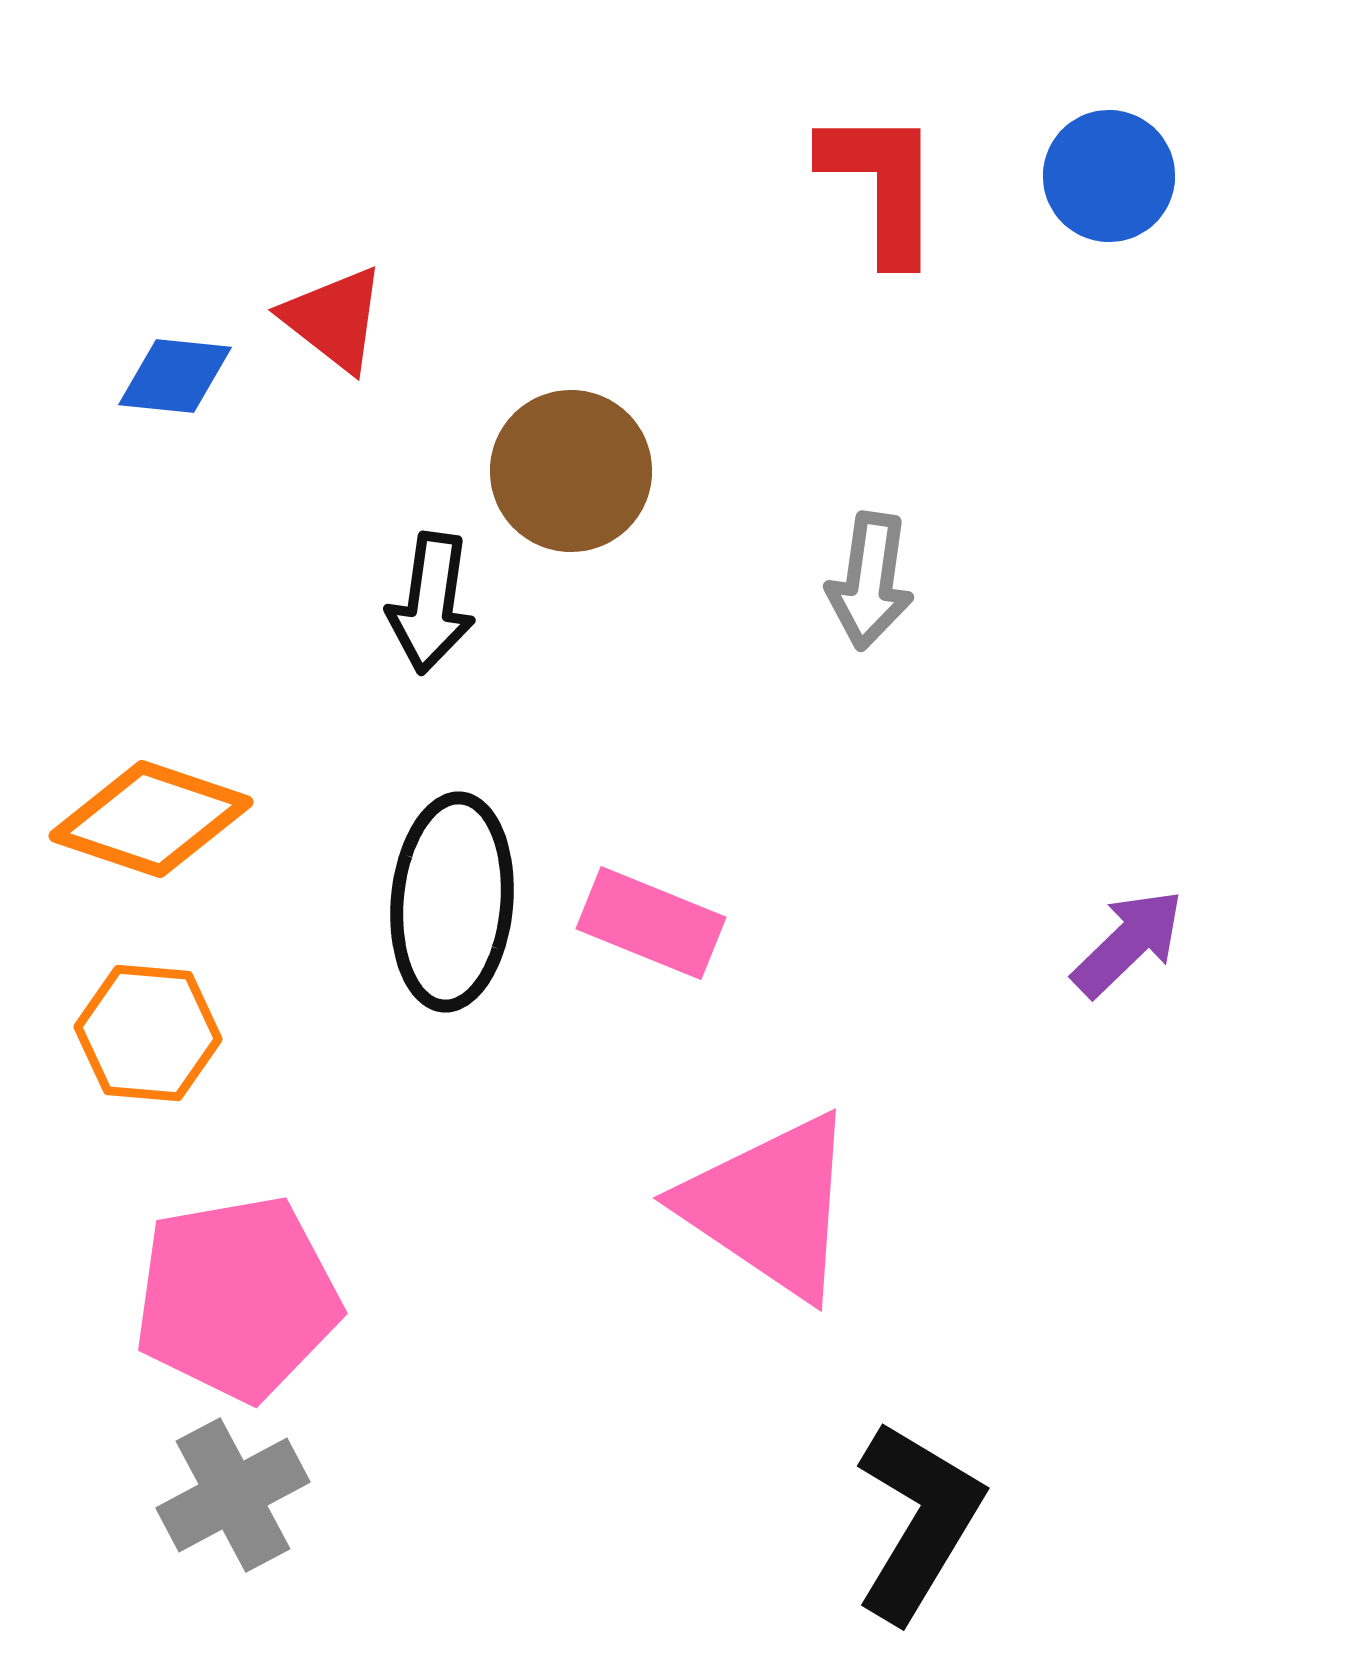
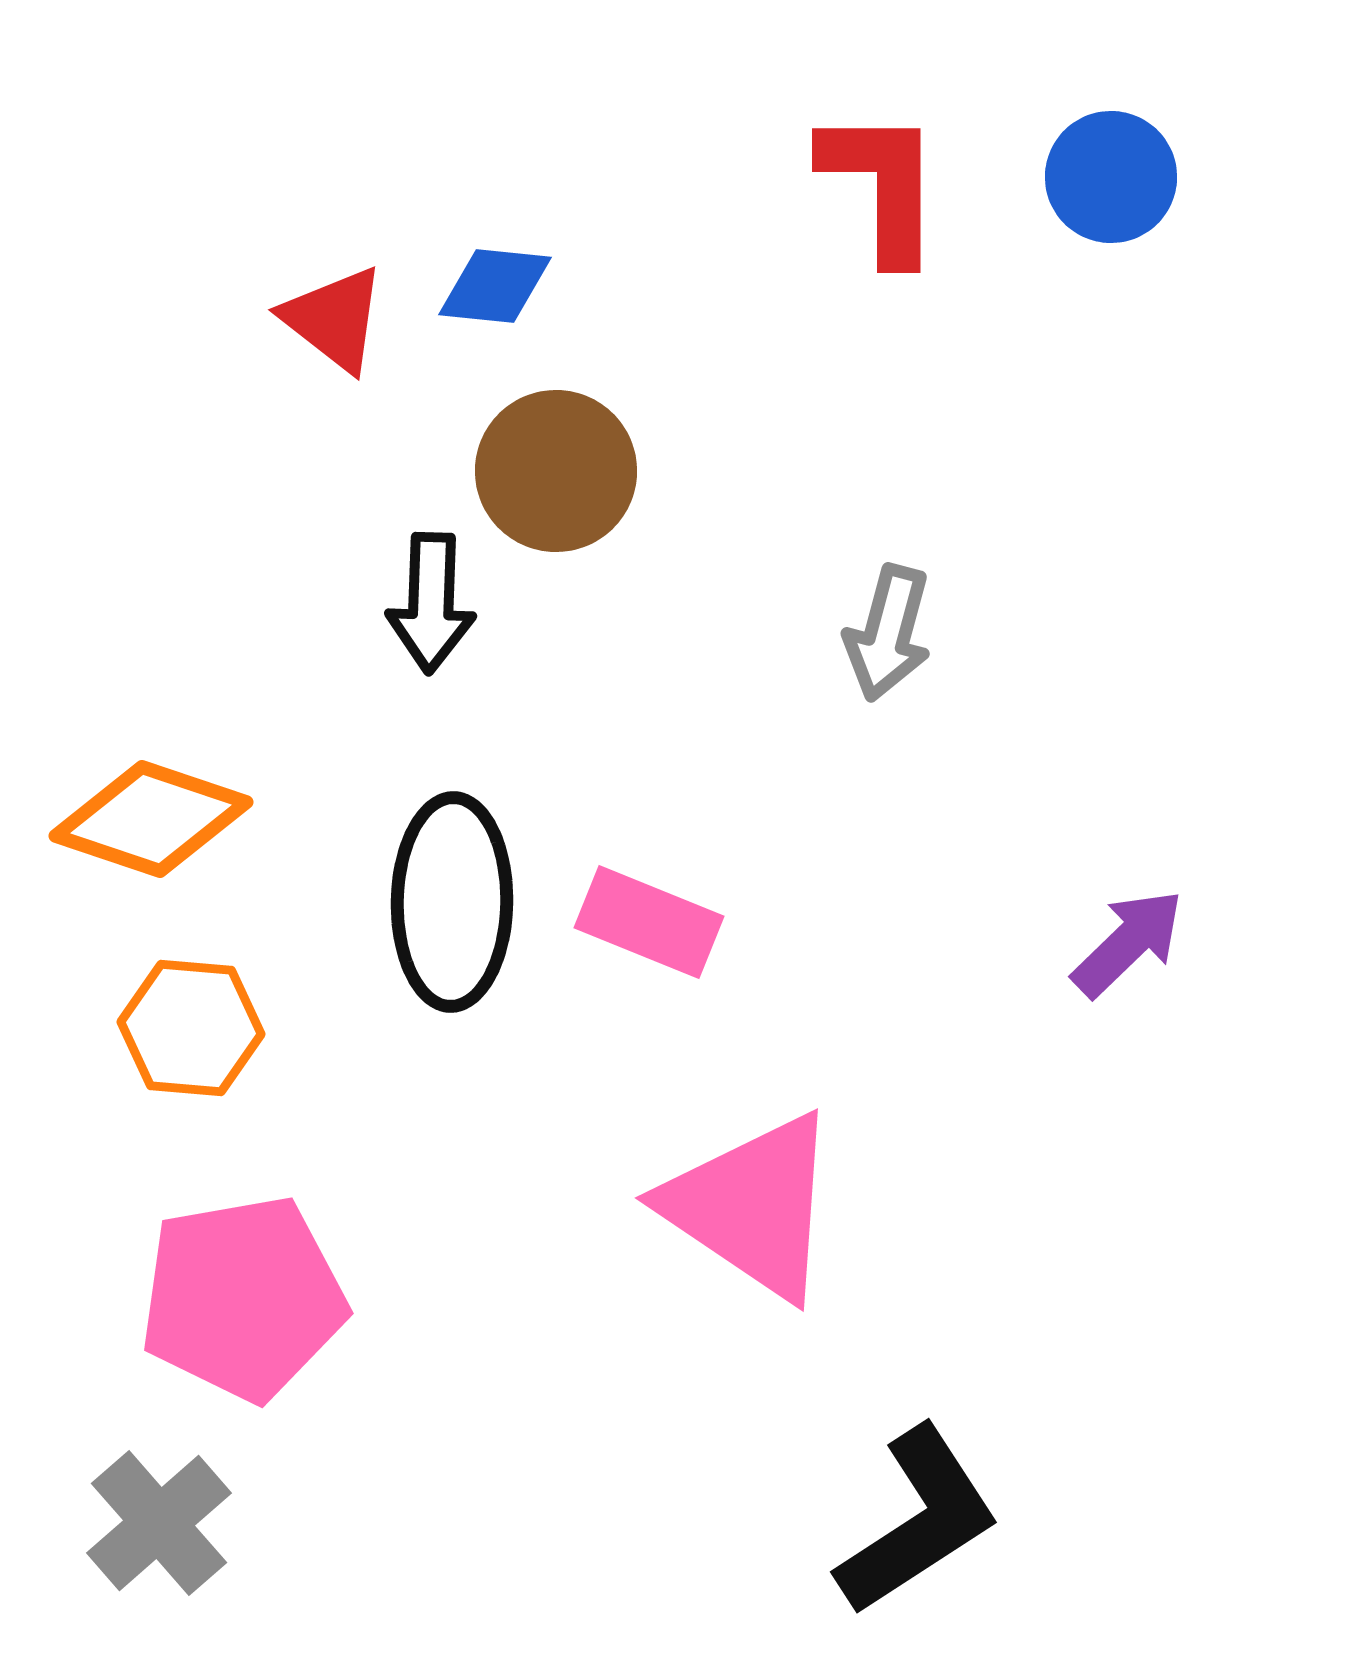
blue circle: moved 2 px right, 1 px down
blue diamond: moved 320 px right, 90 px up
brown circle: moved 15 px left
gray arrow: moved 18 px right, 52 px down; rotated 7 degrees clockwise
black arrow: rotated 6 degrees counterclockwise
black ellipse: rotated 4 degrees counterclockwise
pink rectangle: moved 2 px left, 1 px up
orange hexagon: moved 43 px right, 5 px up
pink triangle: moved 18 px left
pink pentagon: moved 6 px right
gray cross: moved 74 px left, 28 px down; rotated 13 degrees counterclockwise
black L-shape: rotated 26 degrees clockwise
